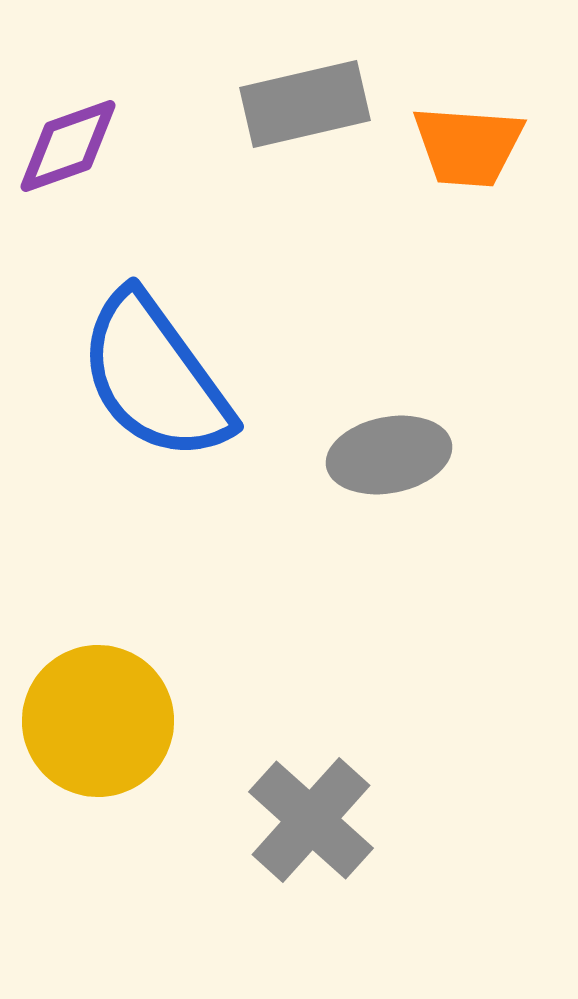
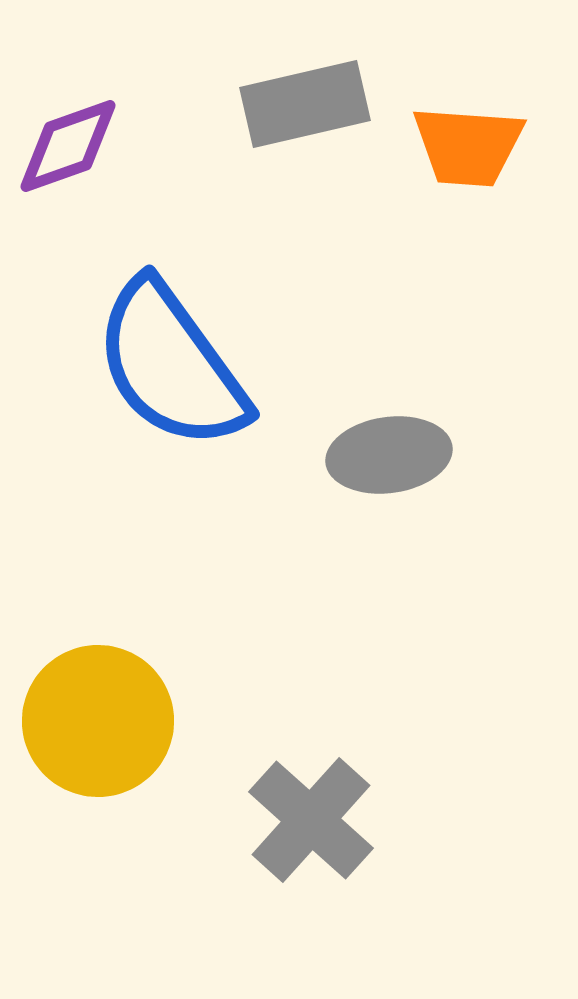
blue semicircle: moved 16 px right, 12 px up
gray ellipse: rotated 3 degrees clockwise
